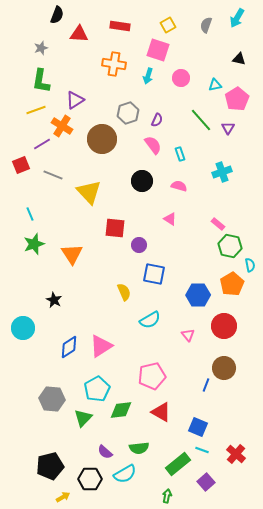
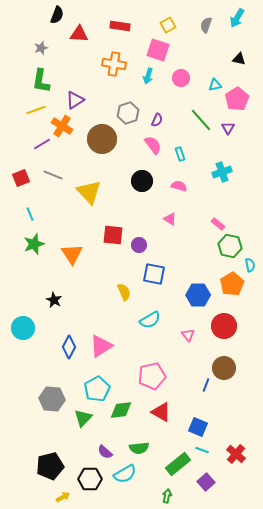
red square at (21, 165): moved 13 px down
red square at (115, 228): moved 2 px left, 7 px down
blue diamond at (69, 347): rotated 30 degrees counterclockwise
